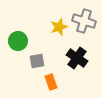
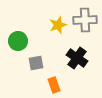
gray cross: moved 1 px right, 1 px up; rotated 20 degrees counterclockwise
yellow star: moved 1 px left, 2 px up
gray square: moved 1 px left, 2 px down
orange rectangle: moved 3 px right, 3 px down
